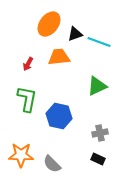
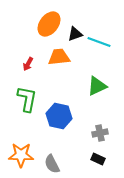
gray semicircle: rotated 18 degrees clockwise
